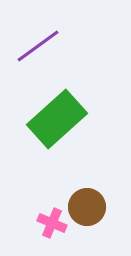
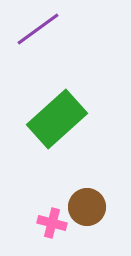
purple line: moved 17 px up
pink cross: rotated 8 degrees counterclockwise
